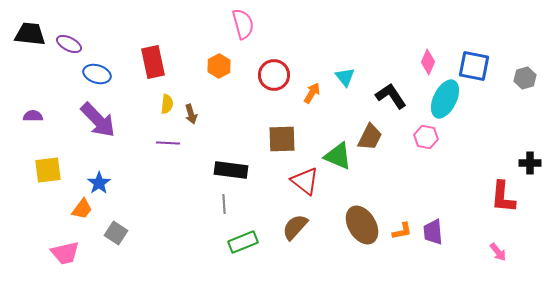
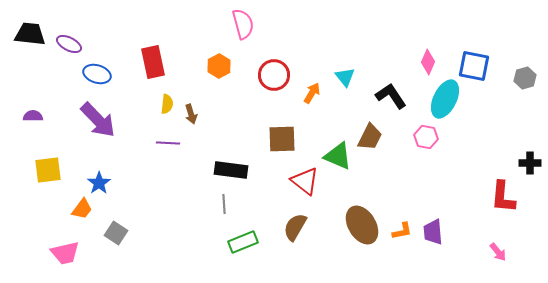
brown semicircle: rotated 12 degrees counterclockwise
